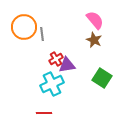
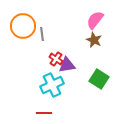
pink semicircle: rotated 102 degrees counterclockwise
orange circle: moved 1 px left, 1 px up
red cross: rotated 24 degrees counterclockwise
green square: moved 3 px left, 1 px down
cyan cross: moved 1 px down
